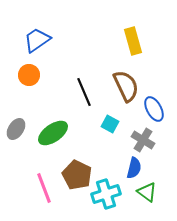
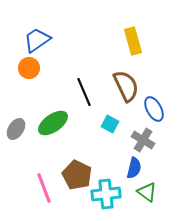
orange circle: moved 7 px up
green ellipse: moved 10 px up
cyan cross: rotated 12 degrees clockwise
